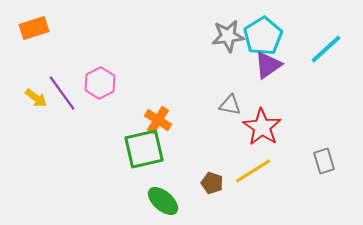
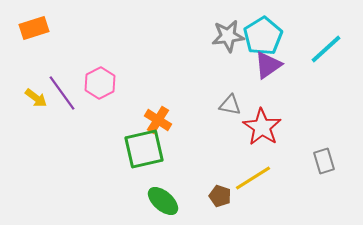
yellow line: moved 7 px down
brown pentagon: moved 8 px right, 13 px down
